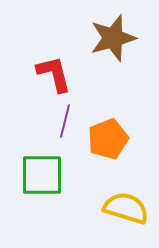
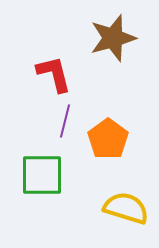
orange pentagon: rotated 15 degrees counterclockwise
